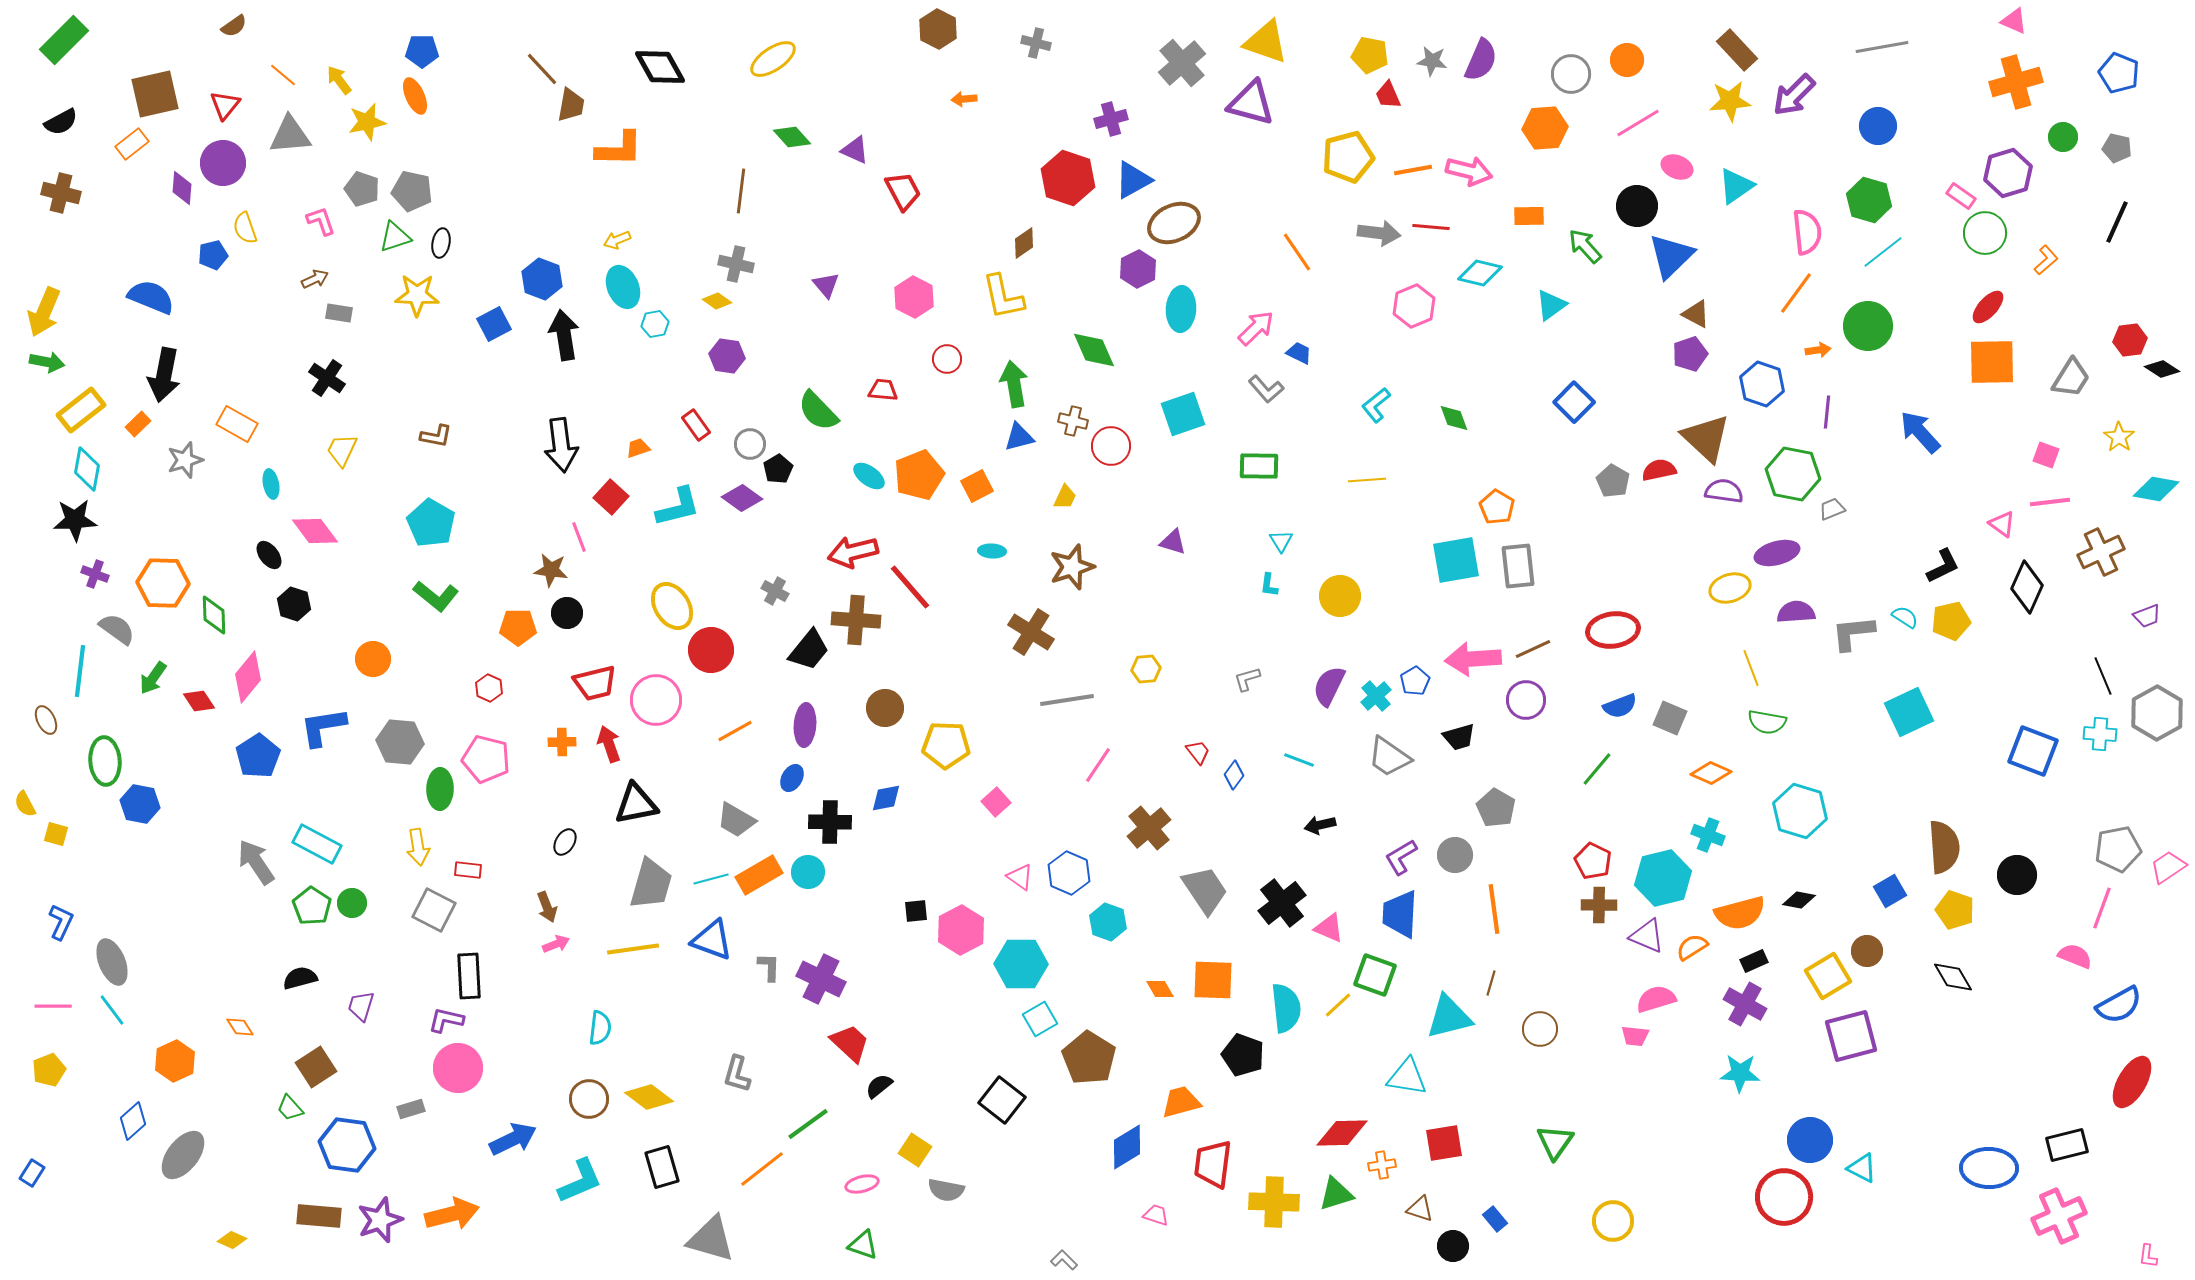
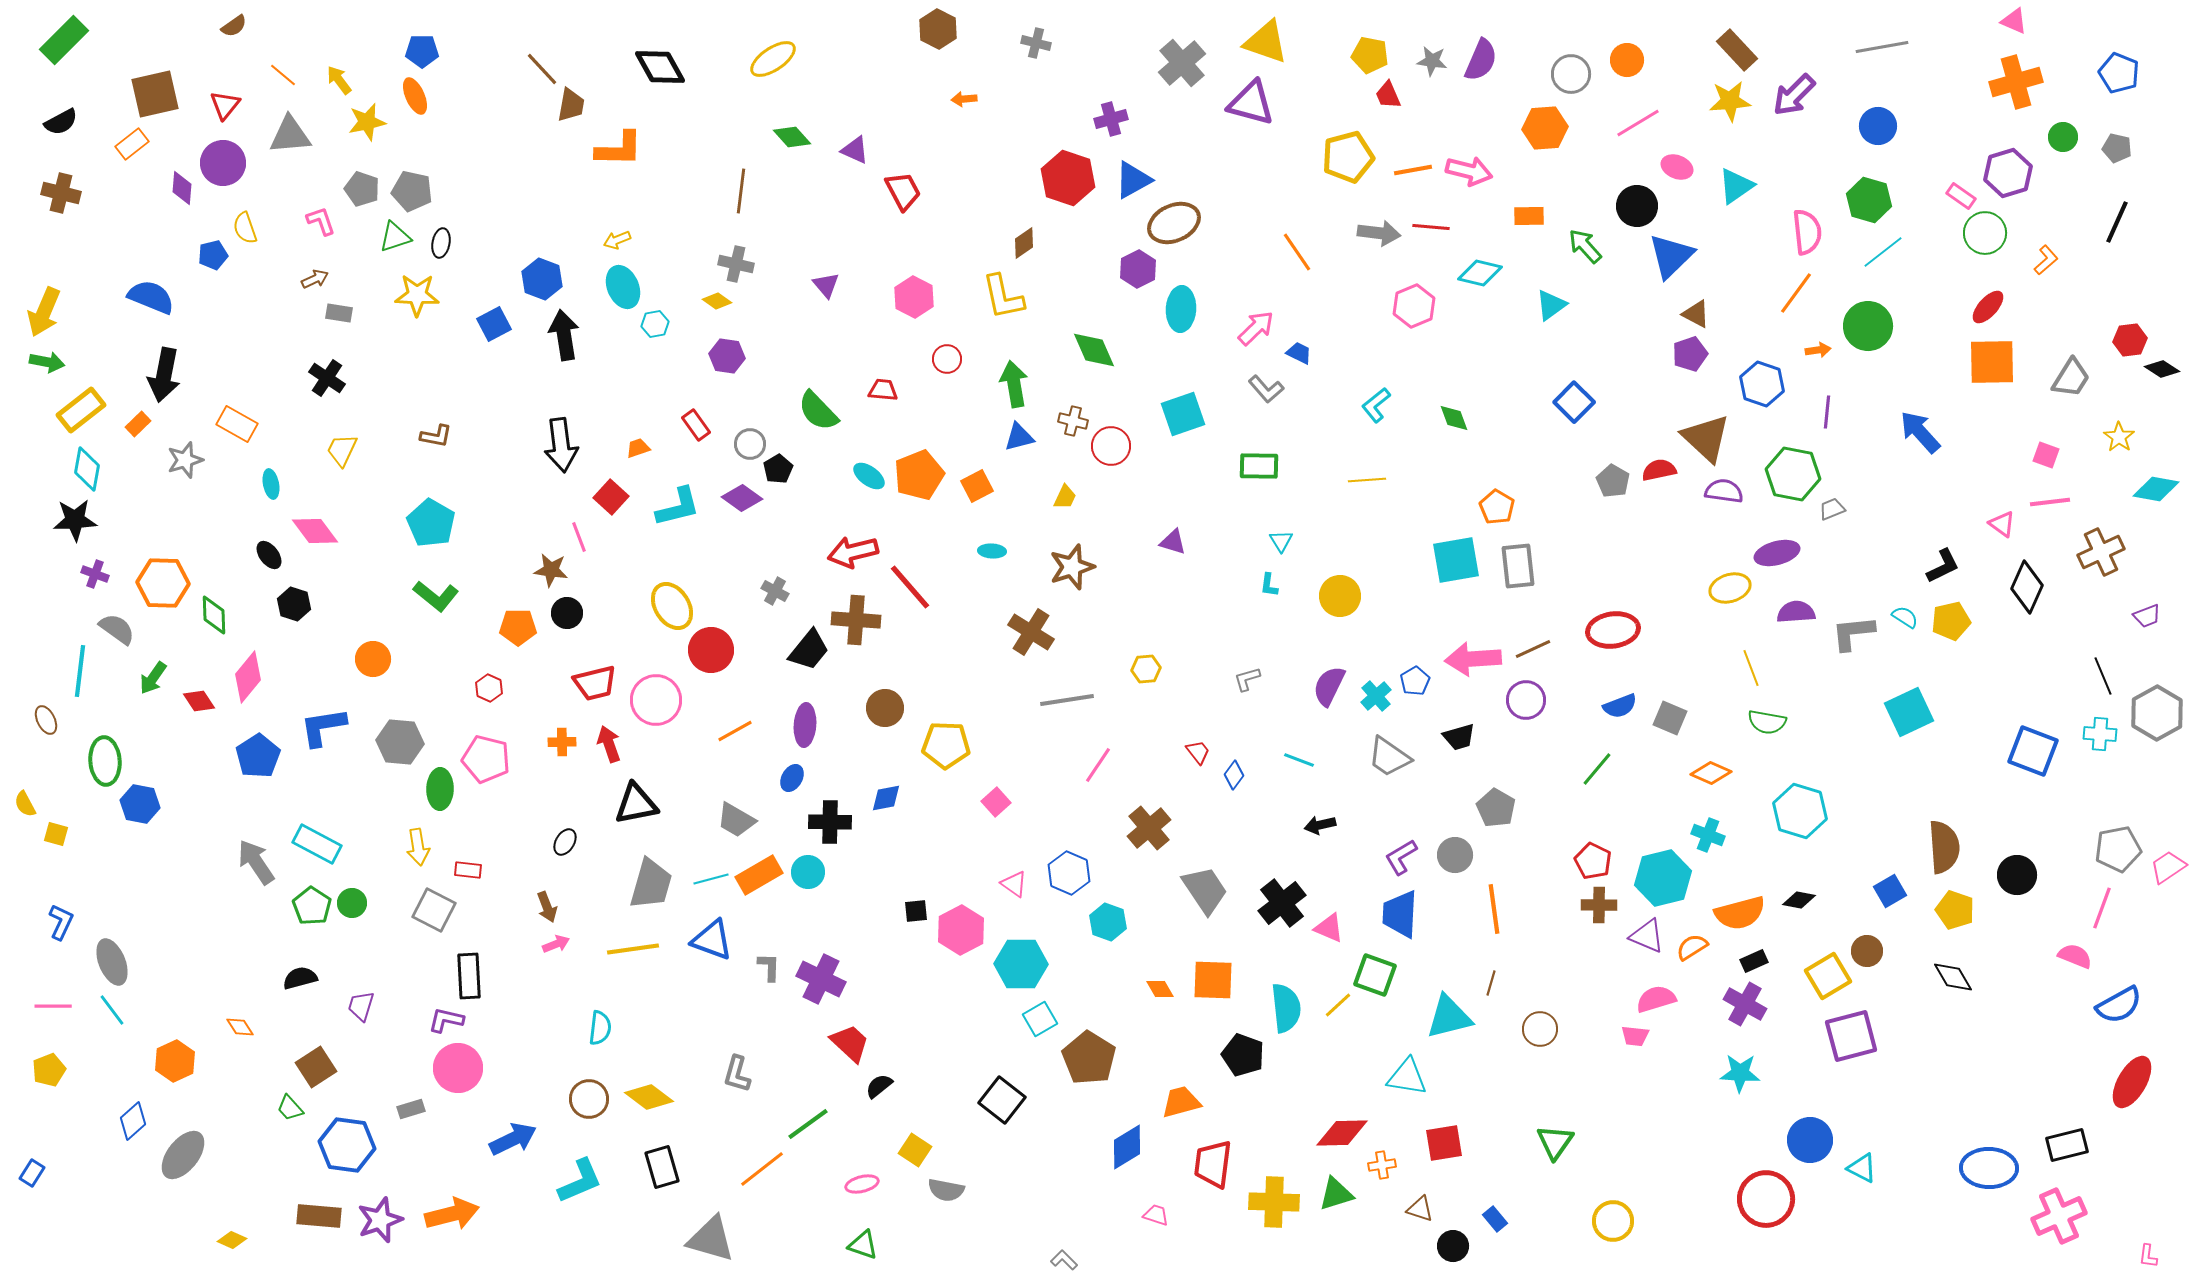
pink triangle at (1020, 877): moved 6 px left, 7 px down
red circle at (1784, 1197): moved 18 px left, 2 px down
